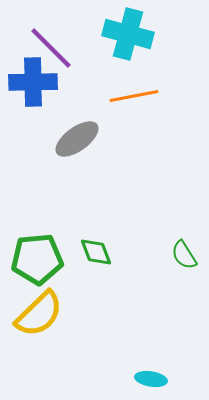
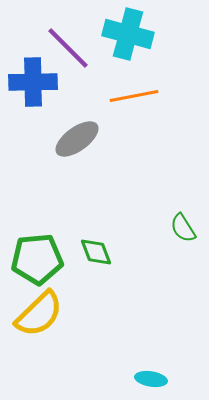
purple line: moved 17 px right
green semicircle: moved 1 px left, 27 px up
